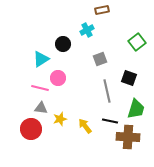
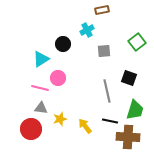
gray square: moved 4 px right, 8 px up; rotated 16 degrees clockwise
green trapezoid: moved 1 px left, 1 px down
